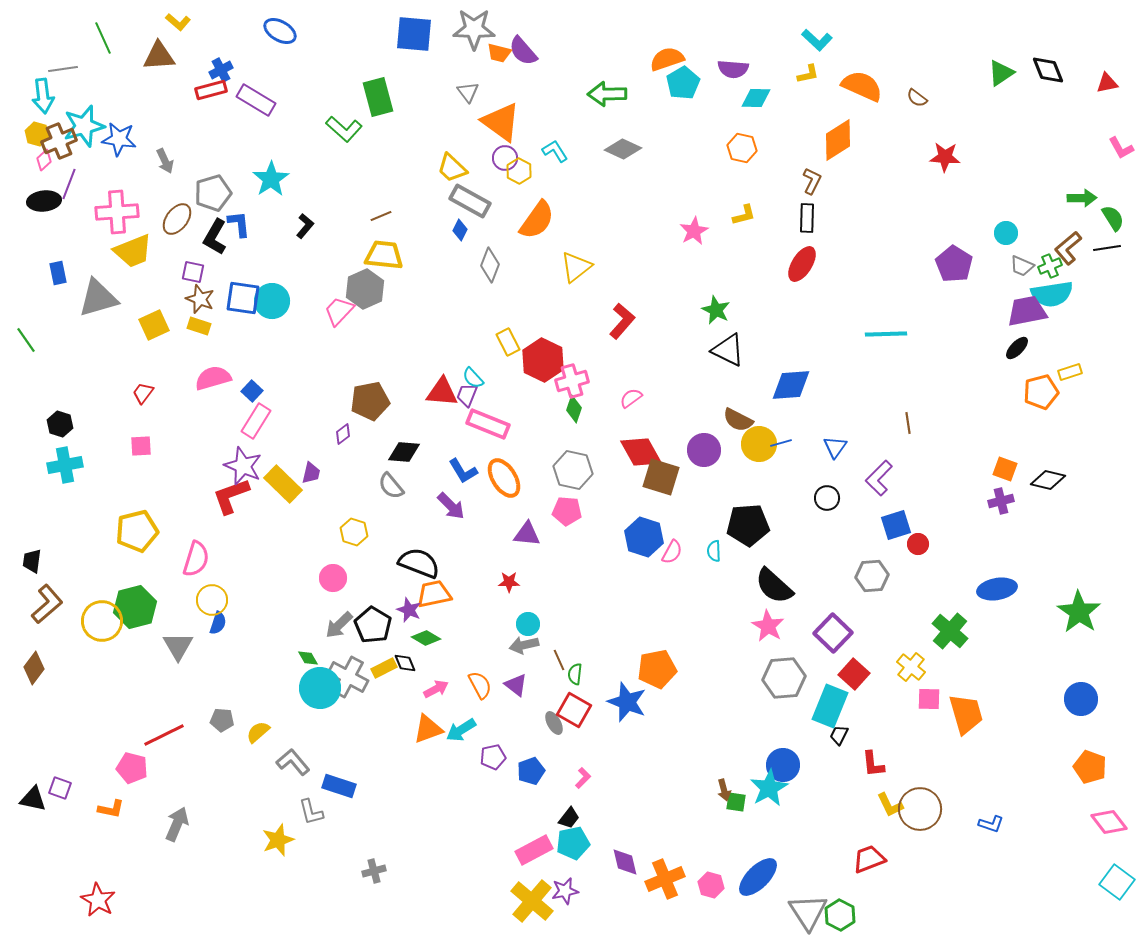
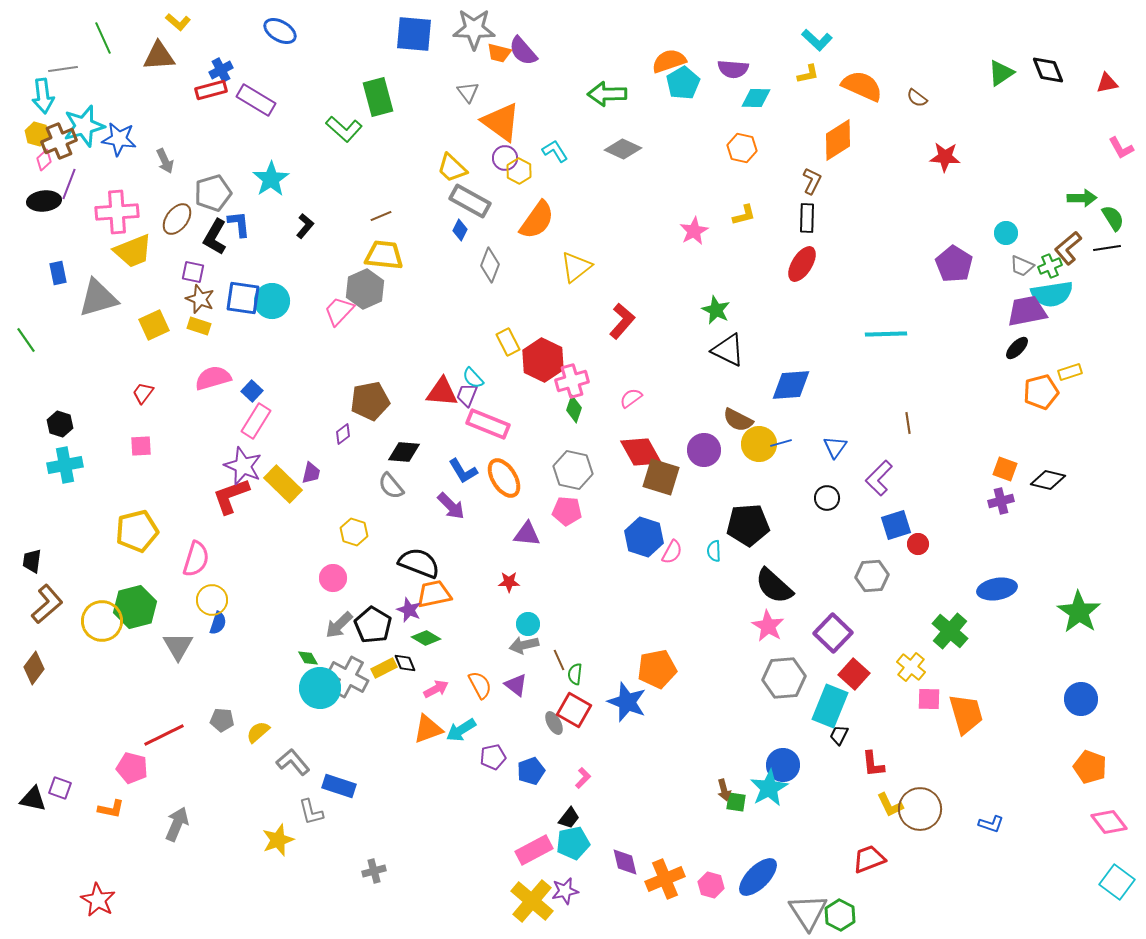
orange semicircle at (667, 59): moved 2 px right, 2 px down
